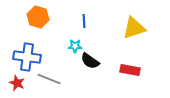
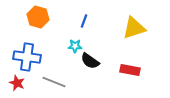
blue line: rotated 24 degrees clockwise
gray line: moved 5 px right, 3 px down
